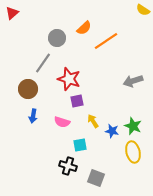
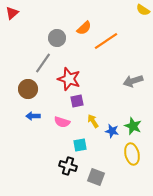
blue arrow: rotated 80 degrees clockwise
yellow ellipse: moved 1 px left, 2 px down
gray square: moved 1 px up
